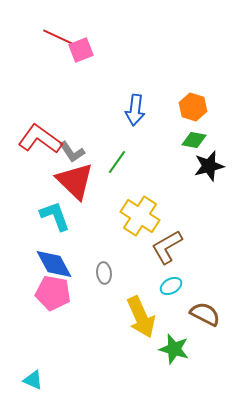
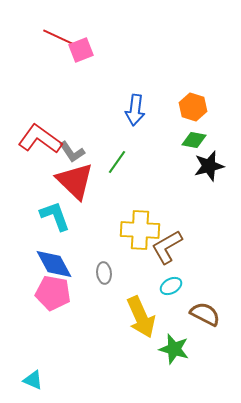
yellow cross: moved 14 px down; rotated 30 degrees counterclockwise
